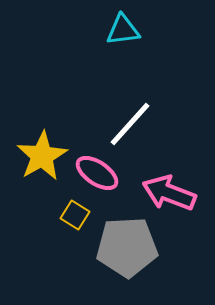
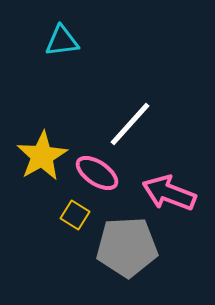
cyan triangle: moved 61 px left, 11 px down
